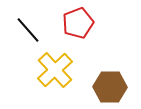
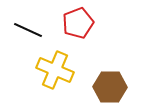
black line: rotated 24 degrees counterclockwise
yellow cross: rotated 24 degrees counterclockwise
